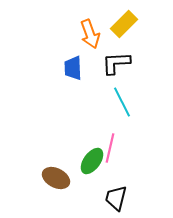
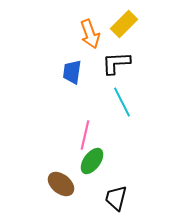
blue trapezoid: moved 1 px left, 4 px down; rotated 10 degrees clockwise
pink line: moved 25 px left, 13 px up
brown ellipse: moved 5 px right, 6 px down; rotated 12 degrees clockwise
